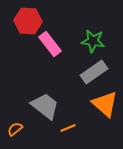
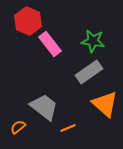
red hexagon: rotated 20 degrees clockwise
gray rectangle: moved 5 px left
gray trapezoid: moved 1 px left, 1 px down
orange semicircle: moved 3 px right, 2 px up
